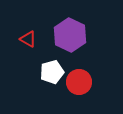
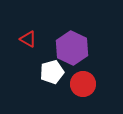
purple hexagon: moved 2 px right, 13 px down
red circle: moved 4 px right, 2 px down
